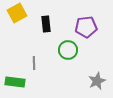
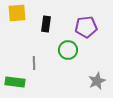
yellow square: rotated 24 degrees clockwise
black rectangle: rotated 14 degrees clockwise
